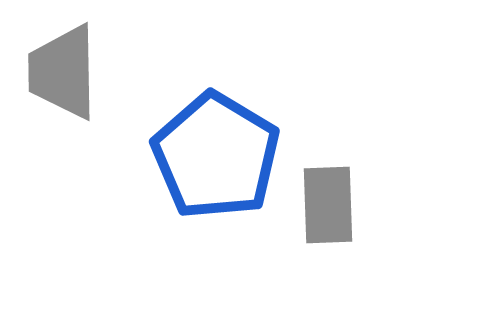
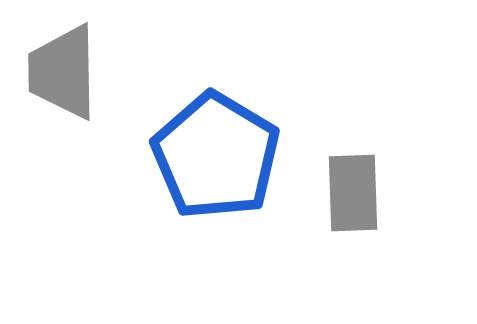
gray rectangle: moved 25 px right, 12 px up
